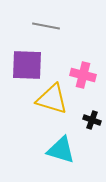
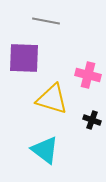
gray line: moved 5 px up
purple square: moved 3 px left, 7 px up
pink cross: moved 5 px right
cyan triangle: moved 16 px left; rotated 20 degrees clockwise
